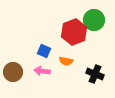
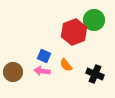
blue square: moved 5 px down
orange semicircle: moved 4 px down; rotated 40 degrees clockwise
